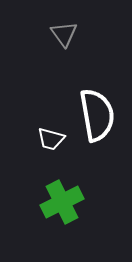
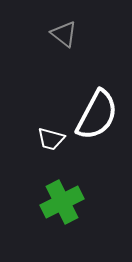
gray triangle: rotated 16 degrees counterclockwise
white semicircle: rotated 38 degrees clockwise
